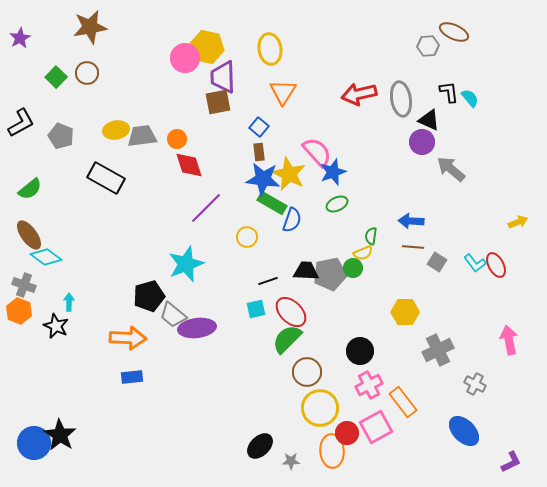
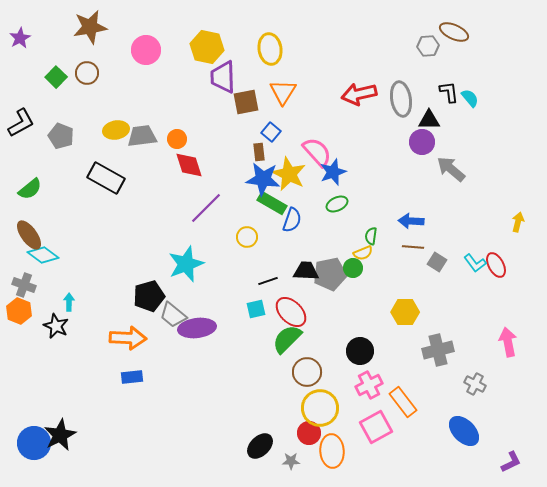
pink circle at (185, 58): moved 39 px left, 8 px up
brown square at (218, 102): moved 28 px right
black triangle at (429, 120): rotated 25 degrees counterclockwise
blue square at (259, 127): moved 12 px right, 5 px down
yellow arrow at (518, 222): rotated 54 degrees counterclockwise
cyan diamond at (46, 257): moved 3 px left, 2 px up
pink arrow at (509, 340): moved 1 px left, 2 px down
gray cross at (438, 350): rotated 12 degrees clockwise
red circle at (347, 433): moved 38 px left
black star at (60, 435): rotated 12 degrees clockwise
